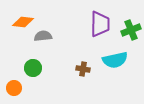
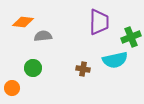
purple trapezoid: moved 1 px left, 2 px up
green cross: moved 7 px down
orange circle: moved 2 px left
